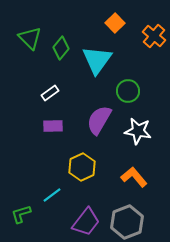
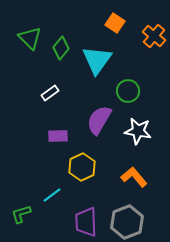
orange square: rotated 12 degrees counterclockwise
purple rectangle: moved 5 px right, 10 px down
purple trapezoid: rotated 140 degrees clockwise
